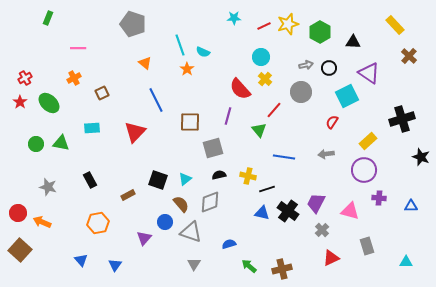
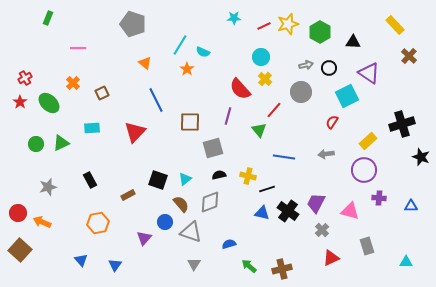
cyan line at (180, 45): rotated 50 degrees clockwise
orange cross at (74, 78): moved 1 px left, 5 px down; rotated 16 degrees counterclockwise
black cross at (402, 119): moved 5 px down
green triangle at (61, 143): rotated 36 degrees counterclockwise
gray star at (48, 187): rotated 30 degrees counterclockwise
